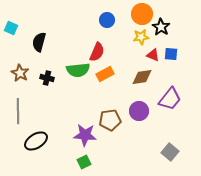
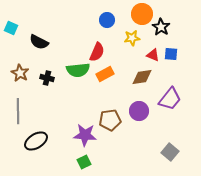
yellow star: moved 9 px left, 1 px down
black semicircle: rotated 78 degrees counterclockwise
